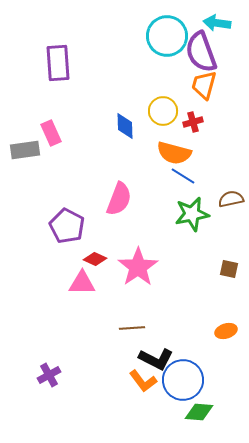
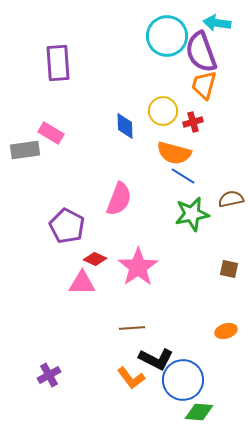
pink rectangle: rotated 35 degrees counterclockwise
orange L-shape: moved 12 px left, 3 px up
